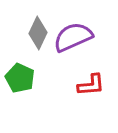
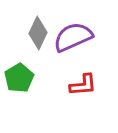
green pentagon: moved 1 px left; rotated 16 degrees clockwise
red L-shape: moved 8 px left
